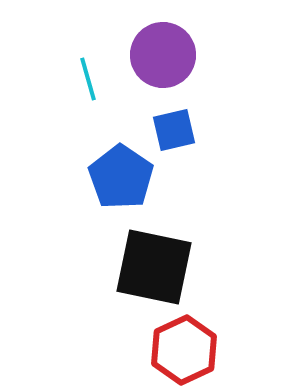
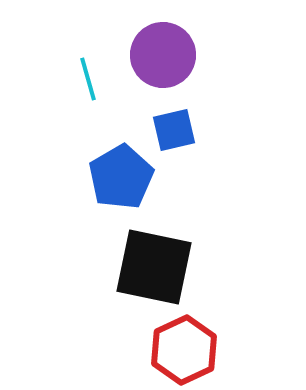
blue pentagon: rotated 8 degrees clockwise
